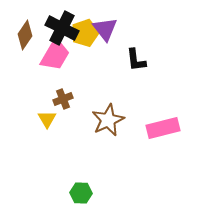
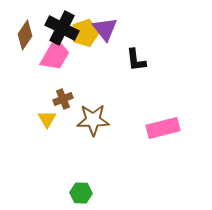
brown star: moved 15 px left; rotated 24 degrees clockwise
